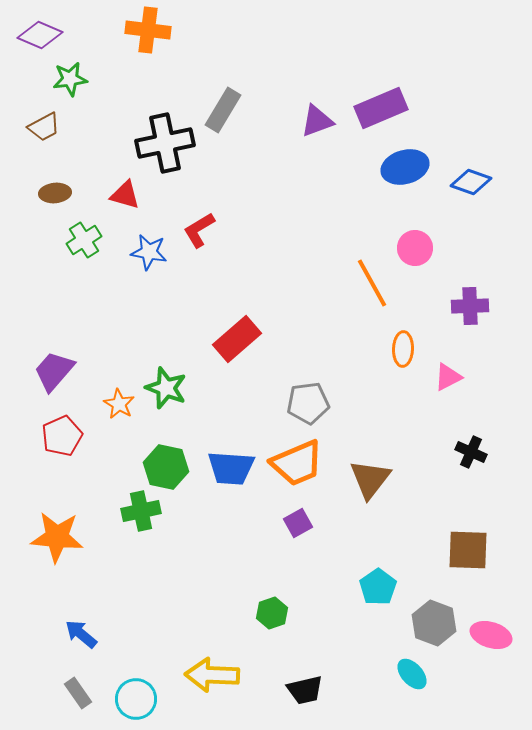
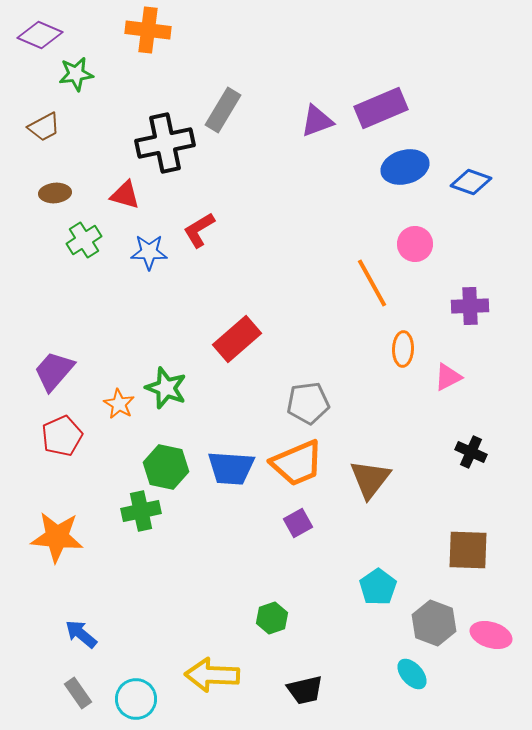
green star at (70, 79): moved 6 px right, 5 px up
pink circle at (415, 248): moved 4 px up
blue star at (149, 252): rotated 9 degrees counterclockwise
green hexagon at (272, 613): moved 5 px down
